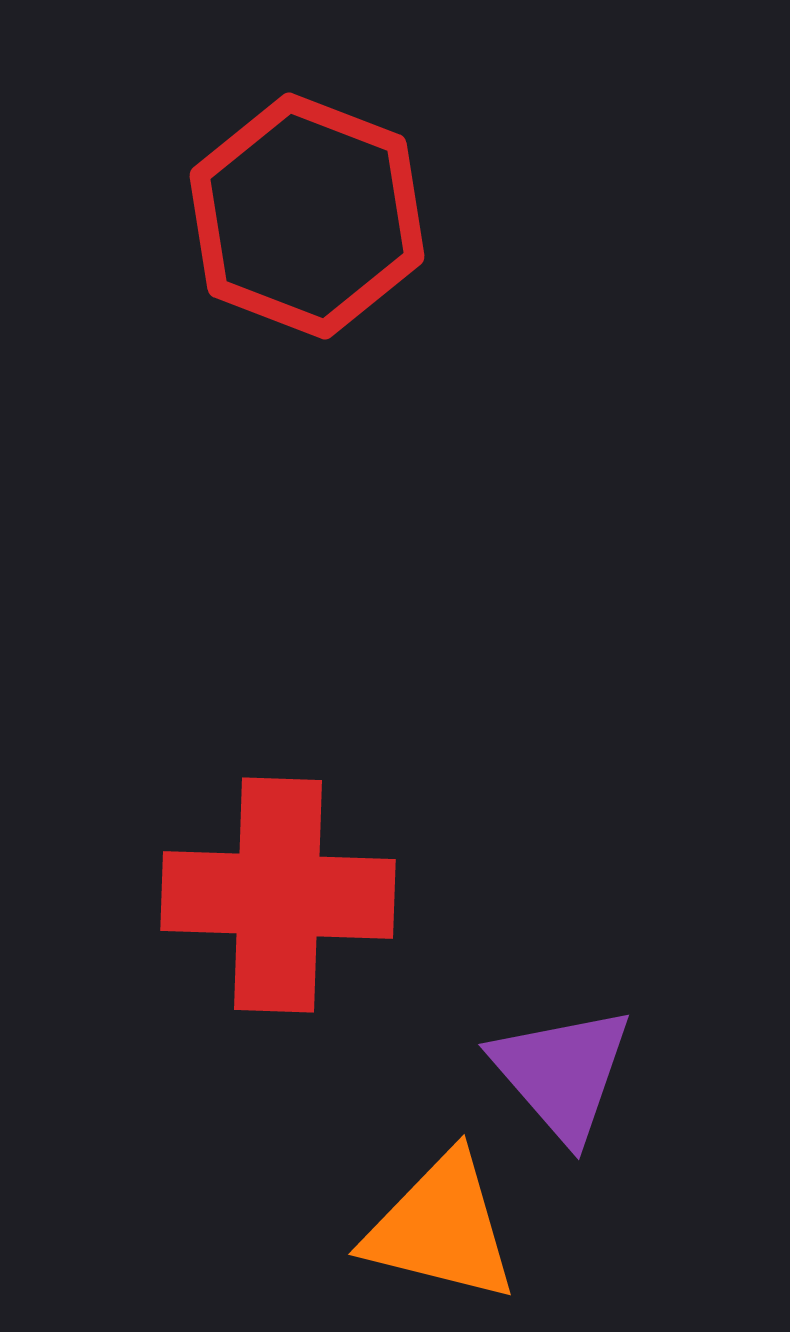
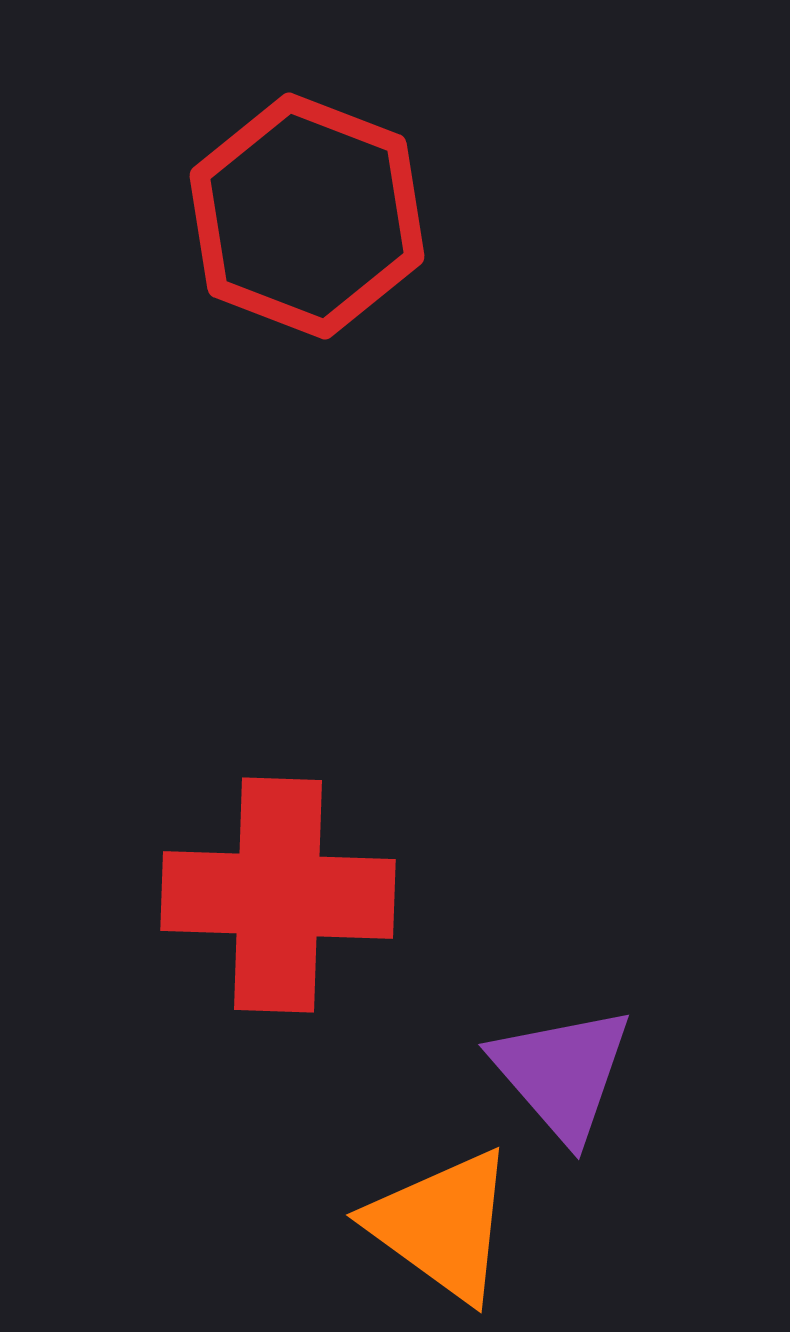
orange triangle: moved 1 px right, 3 px up; rotated 22 degrees clockwise
